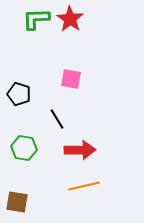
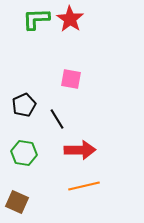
black pentagon: moved 5 px right, 11 px down; rotated 30 degrees clockwise
green hexagon: moved 5 px down
brown square: rotated 15 degrees clockwise
